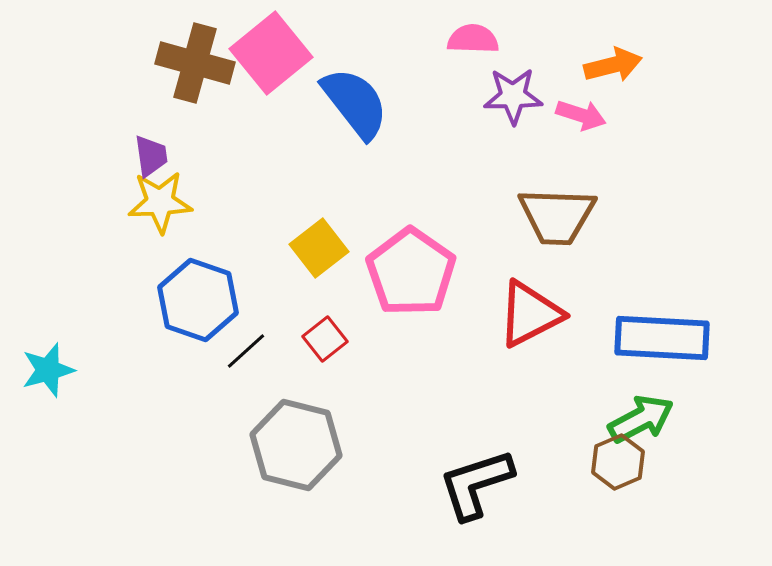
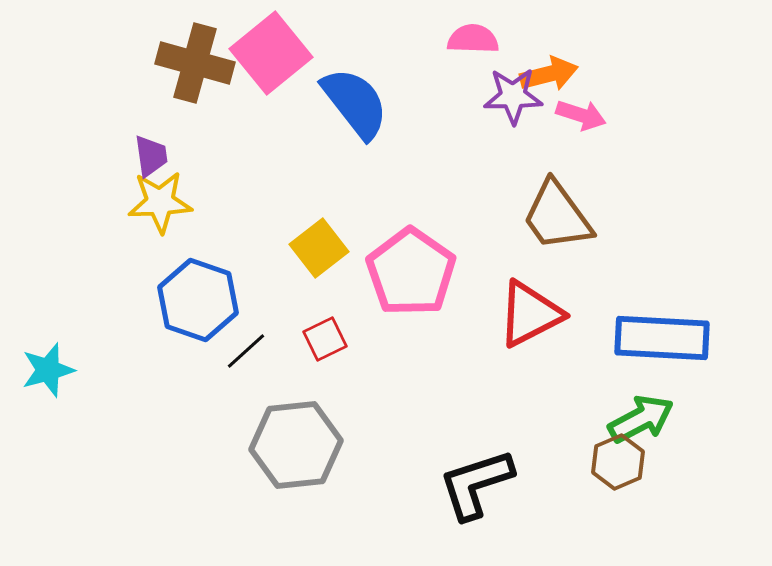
orange arrow: moved 64 px left, 9 px down
brown trapezoid: rotated 52 degrees clockwise
red square: rotated 12 degrees clockwise
gray hexagon: rotated 20 degrees counterclockwise
